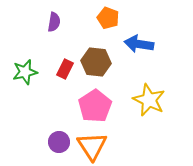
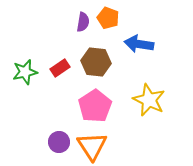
purple semicircle: moved 29 px right
red rectangle: moved 5 px left, 1 px up; rotated 30 degrees clockwise
